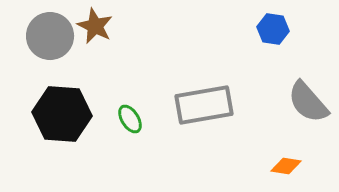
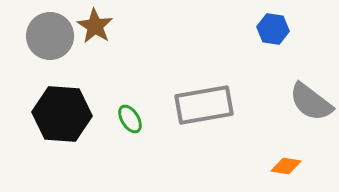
brown star: rotated 6 degrees clockwise
gray semicircle: moved 3 px right; rotated 12 degrees counterclockwise
